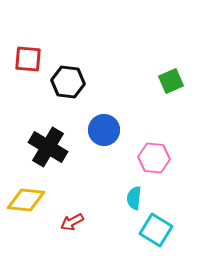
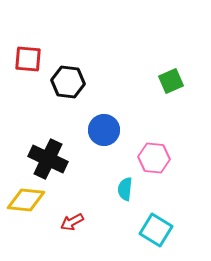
black cross: moved 12 px down; rotated 6 degrees counterclockwise
cyan semicircle: moved 9 px left, 9 px up
